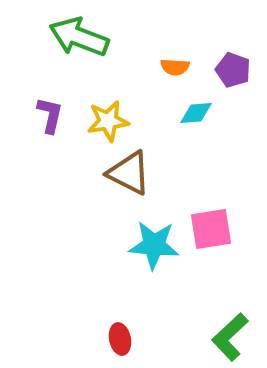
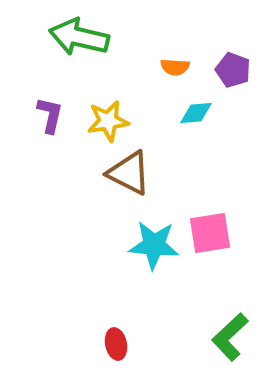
green arrow: rotated 8 degrees counterclockwise
pink square: moved 1 px left, 4 px down
red ellipse: moved 4 px left, 5 px down
